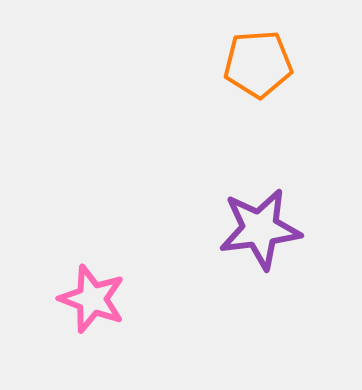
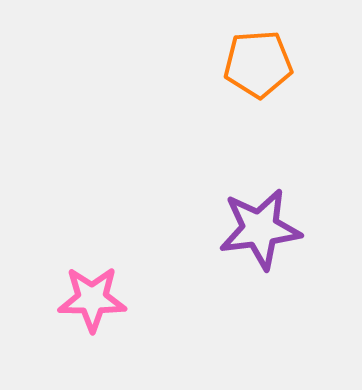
pink star: rotated 20 degrees counterclockwise
